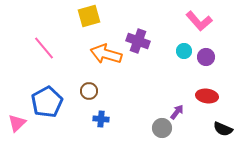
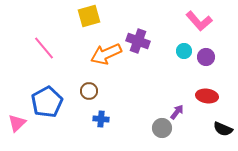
orange arrow: rotated 40 degrees counterclockwise
